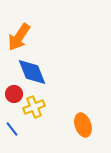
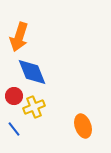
orange arrow: rotated 16 degrees counterclockwise
red circle: moved 2 px down
orange ellipse: moved 1 px down
blue line: moved 2 px right
